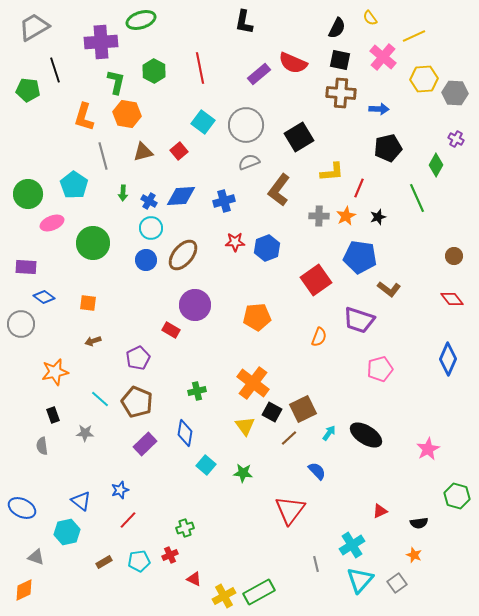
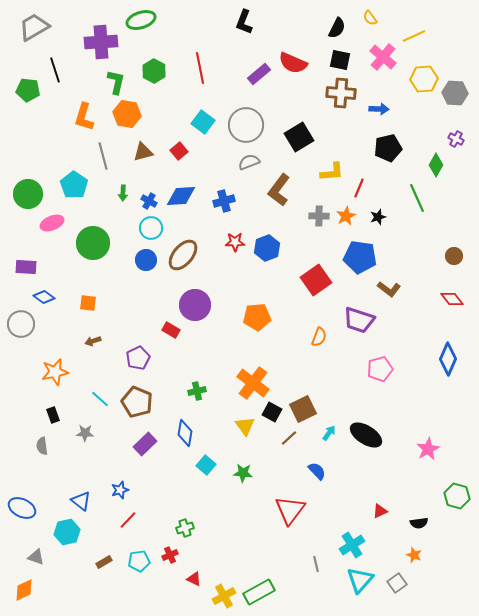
black L-shape at (244, 22): rotated 10 degrees clockwise
